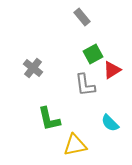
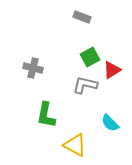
gray rectangle: rotated 30 degrees counterclockwise
green square: moved 3 px left, 3 px down
gray cross: rotated 24 degrees counterclockwise
gray L-shape: rotated 110 degrees clockwise
green L-shape: moved 3 px left, 4 px up; rotated 24 degrees clockwise
yellow triangle: rotated 40 degrees clockwise
